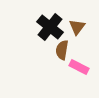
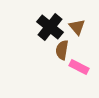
brown triangle: rotated 18 degrees counterclockwise
